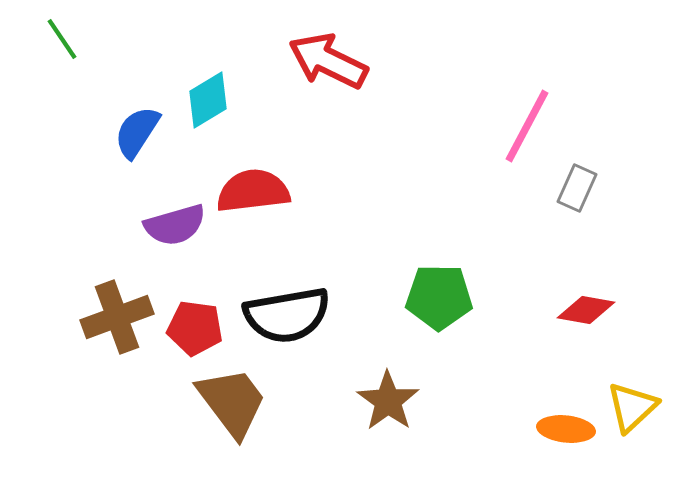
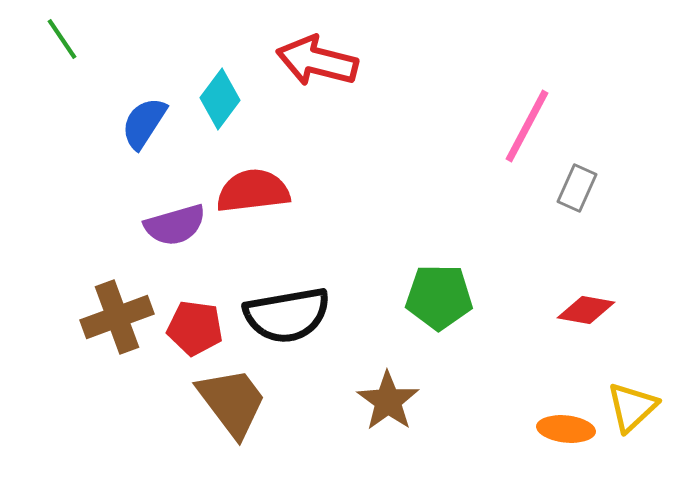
red arrow: moved 11 px left; rotated 12 degrees counterclockwise
cyan diamond: moved 12 px right, 1 px up; rotated 22 degrees counterclockwise
blue semicircle: moved 7 px right, 9 px up
